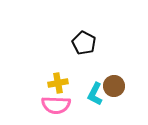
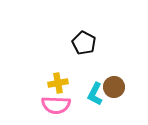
brown circle: moved 1 px down
